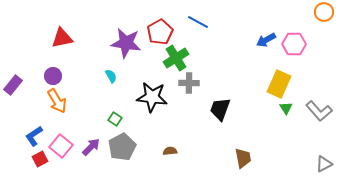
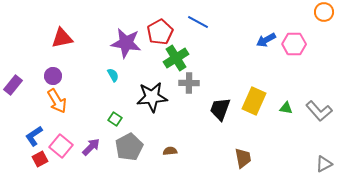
cyan semicircle: moved 2 px right, 1 px up
yellow rectangle: moved 25 px left, 17 px down
black star: rotated 12 degrees counterclockwise
green triangle: rotated 48 degrees counterclockwise
gray pentagon: moved 7 px right
